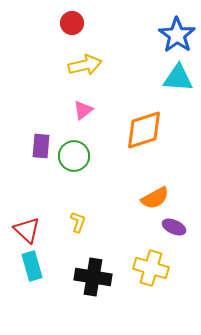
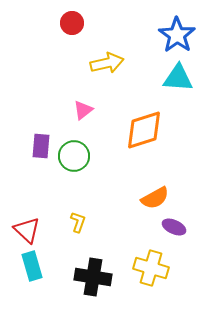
yellow arrow: moved 22 px right, 2 px up
